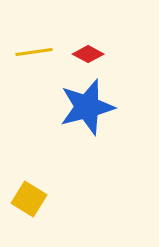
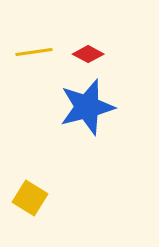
yellow square: moved 1 px right, 1 px up
